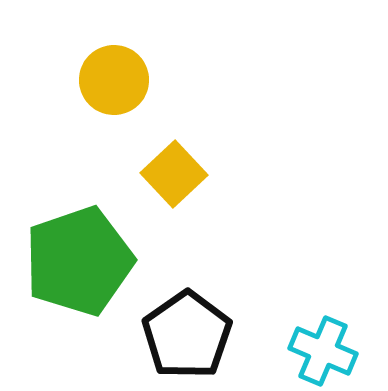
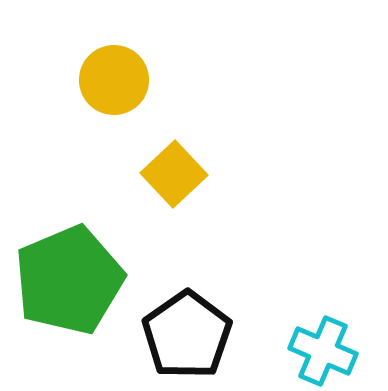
green pentagon: moved 10 px left, 19 px down; rotated 4 degrees counterclockwise
